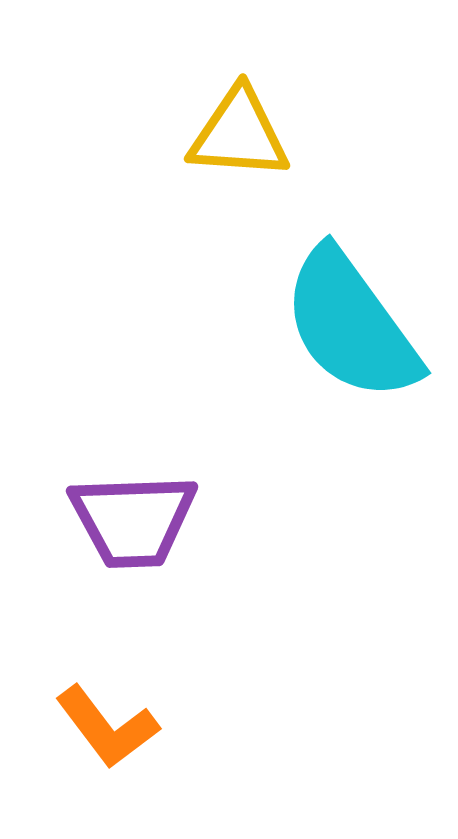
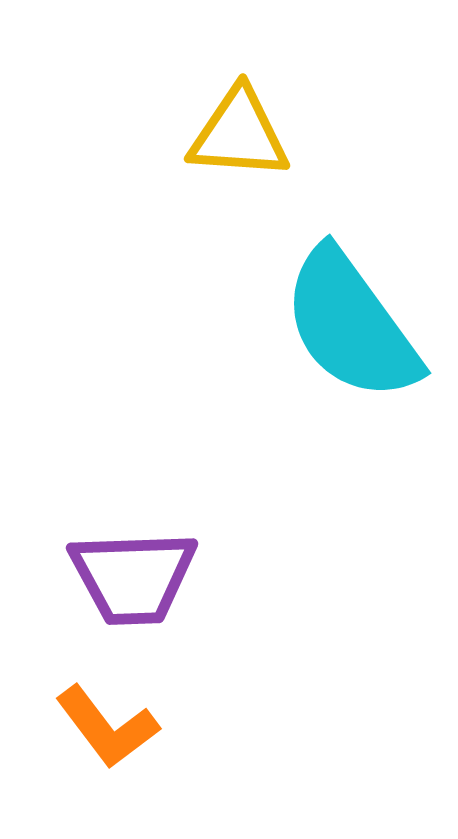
purple trapezoid: moved 57 px down
